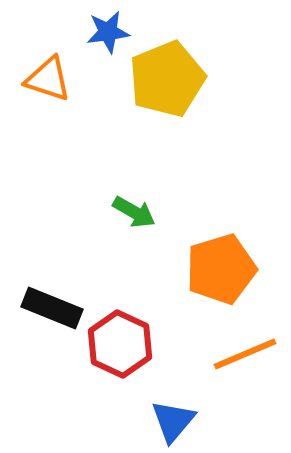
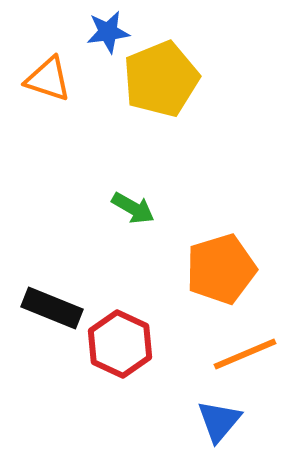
yellow pentagon: moved 6 px left
green arrow: moved 1 px left, 4 px up
blue triangle: moved 46 px right
